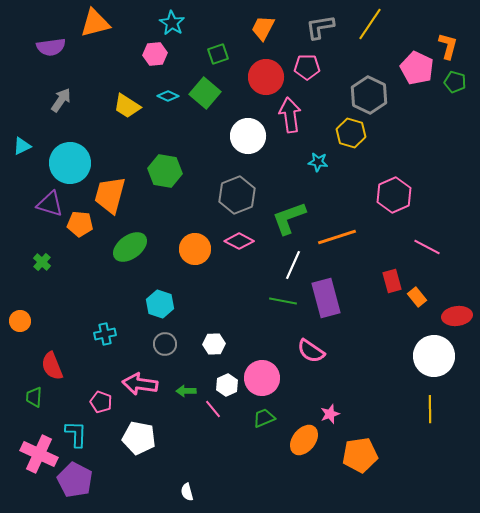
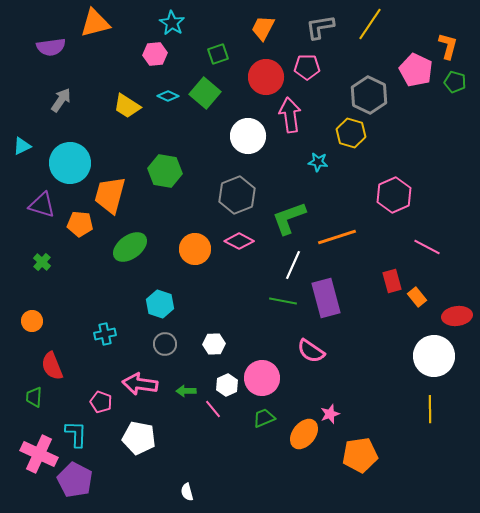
pink pentagon at (417, 68): moved 1 px left, 2 px down
purple triangle at (50, 204): moved 8 px left, 1 px down
orange circle at (20, 321): moved 12 px right
orange ellipse at (304, 440): moved 6 px up
